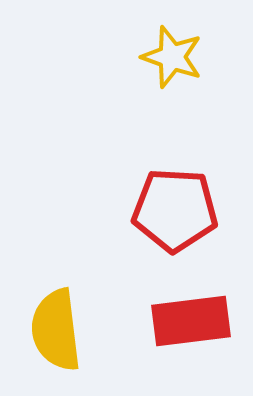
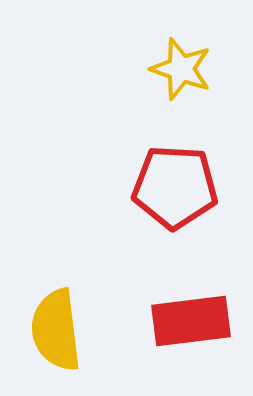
yellow star: moved 9 px right, 12 px down
red pentagon: moved 23 px up
